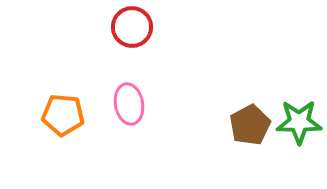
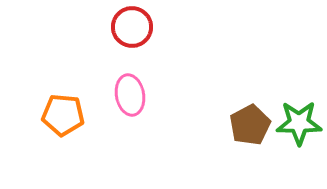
pink ellipse: moved 1 px right, 9 px up
green star: moved 1 px down
